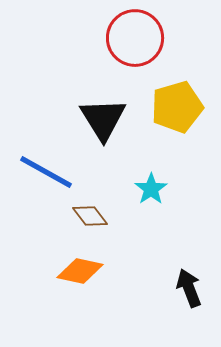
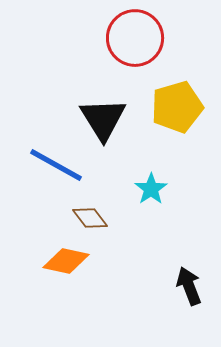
blue line: moved 10 px right, 7 px up
brown diamond: moved 2 px down
orange diamond: moved 14 px left, 10 px up
black arrow: moved 2 px up
